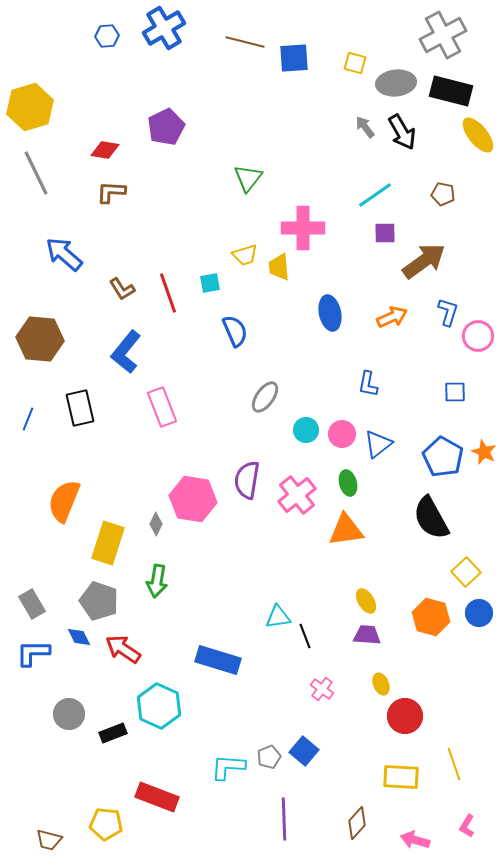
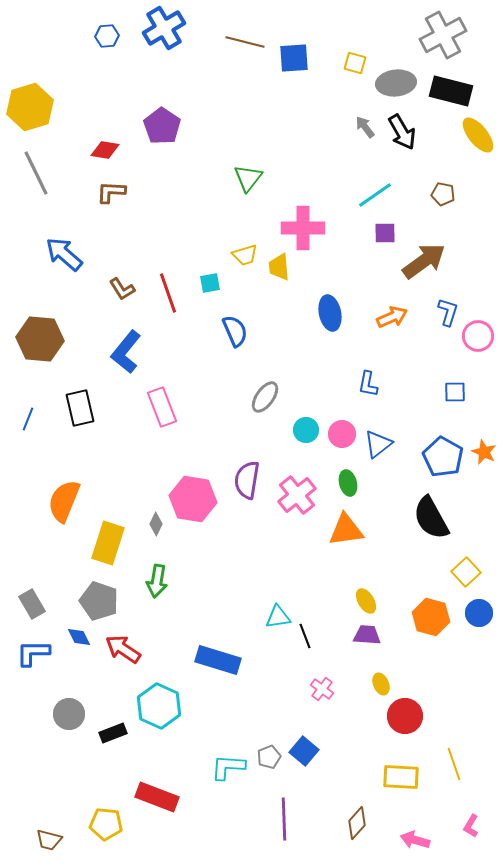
purple pentagon at (166, 127): moved 4 px left, 1 px up; rotated 12 degrees counterclockwise
pink L-shape at (467, 826): moved 4 px right
